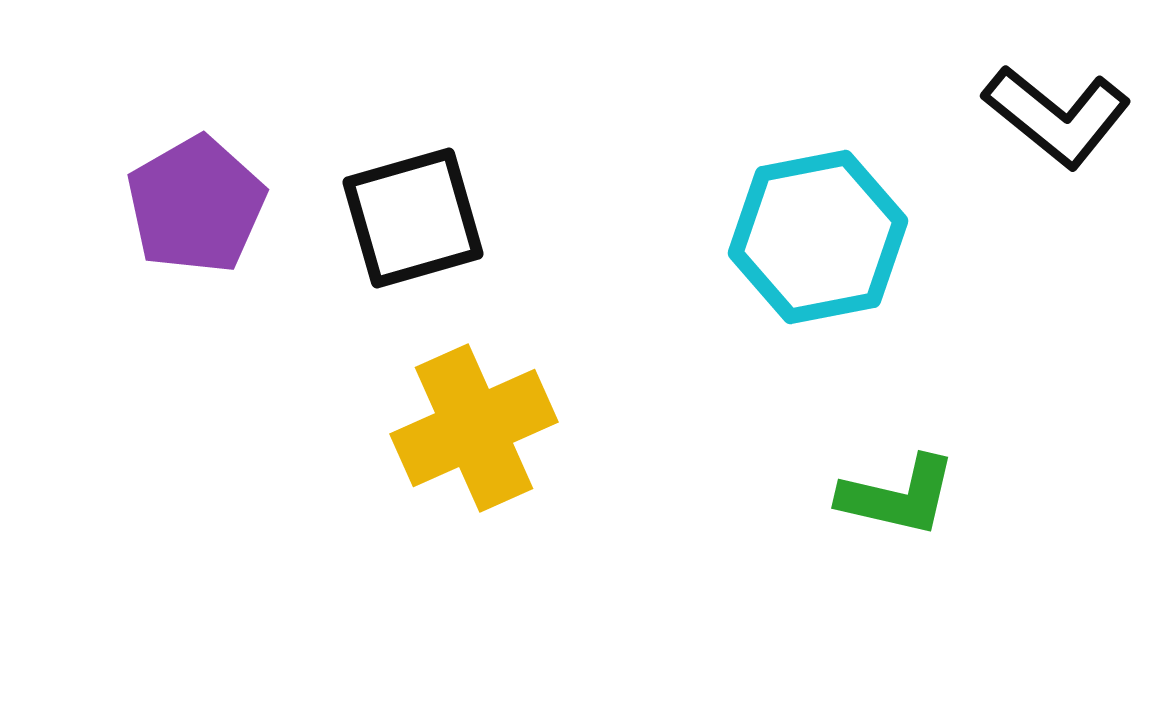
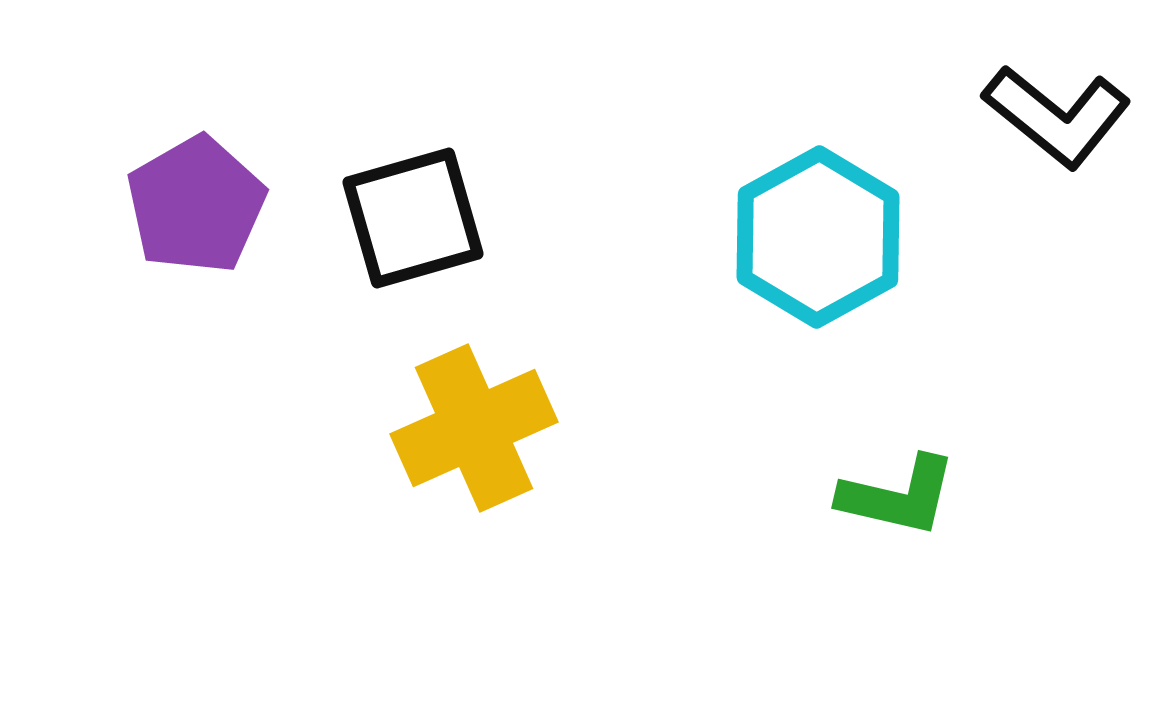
cyan hexagon: rotated 18 degrees counterclockwise
